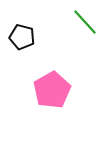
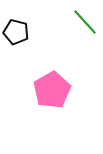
black pentagon: moved 6 px left, 5 px up
